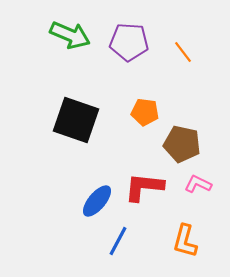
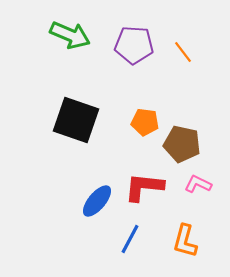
purple pentagon: moved 5 px right, 3 px down
orange pentagon: moved 10 px down
blue line: moved 12 px right, 2 px up
